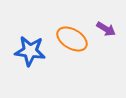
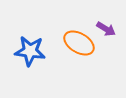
orange ellipse: moved 7 px right, 4 px down
